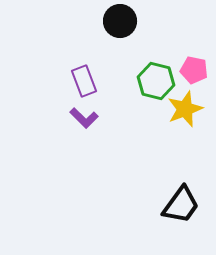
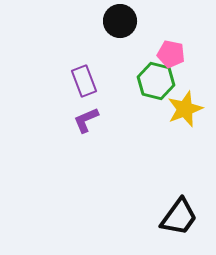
pink pentagon: moved 23 px left, 16 px up
purple L-shape: moved 2 px right, 2 px down; rotated 112 degrees clockwise
black trapezoid: moved 2 px left, 12 px down
